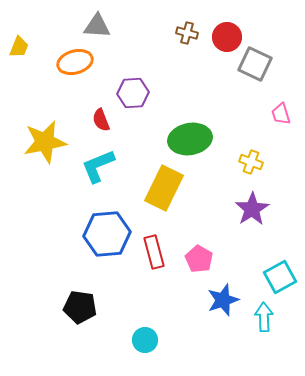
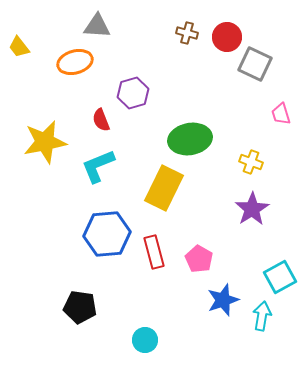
yellow trapezoid: rotated 120 degrees clockwise
purple hexagon: rotated 12 degrees counterclockwise
cyan arrow: moved 2 px left, 1 px up; rotated 12 degrees clockwise
